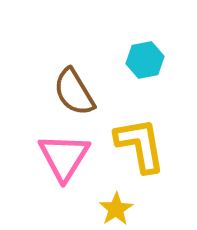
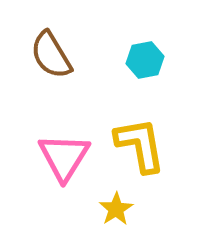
brown semicircle: moved 23 px left, 37 px up
